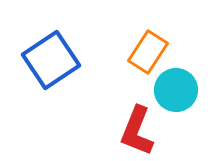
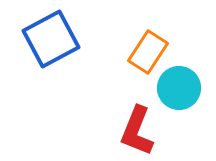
blue square: moved 21 px up; rotated 6 degrees clockwise
cyan circle: moved 3 px right, 2 px up
